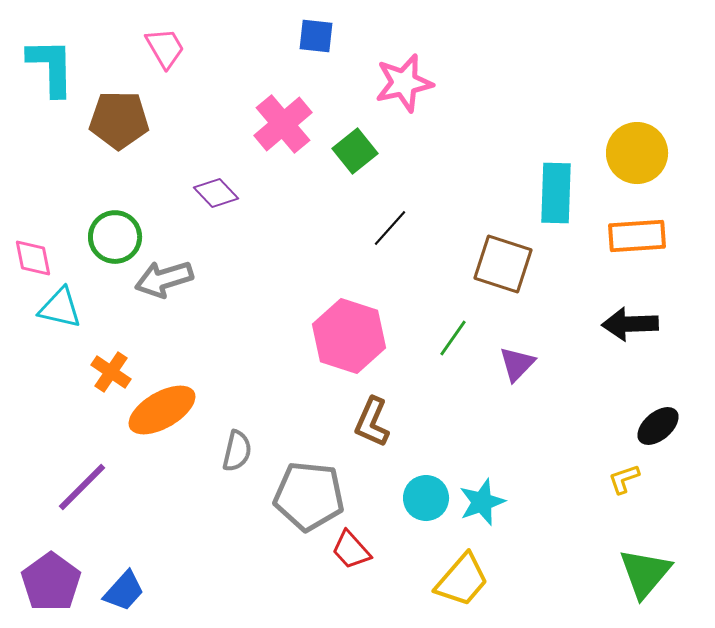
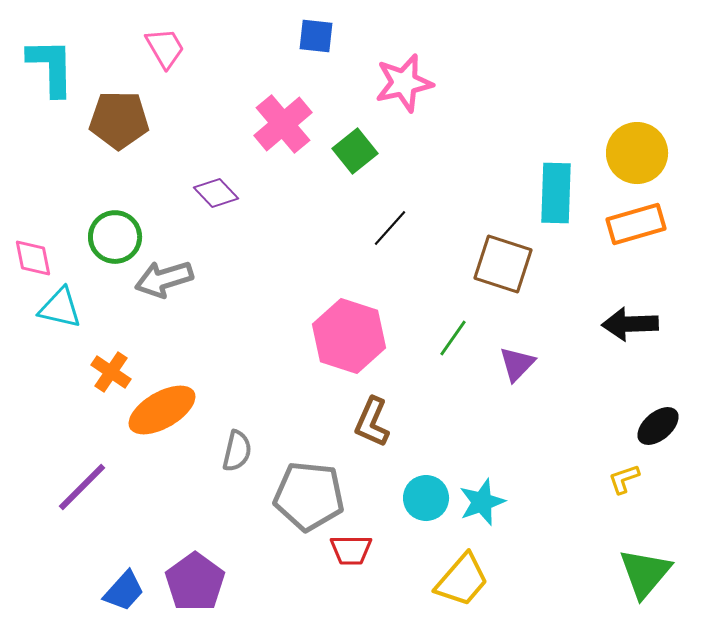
orange rectangle: moved 1 px left, 12 px up; rotated 12 degrees counterclockwise
red trapezoid: rotated 48 degrees counterclockwise
purple pentagon: moved 144 px right
